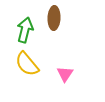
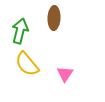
green arrow: moved 5 px left, 1 px down
